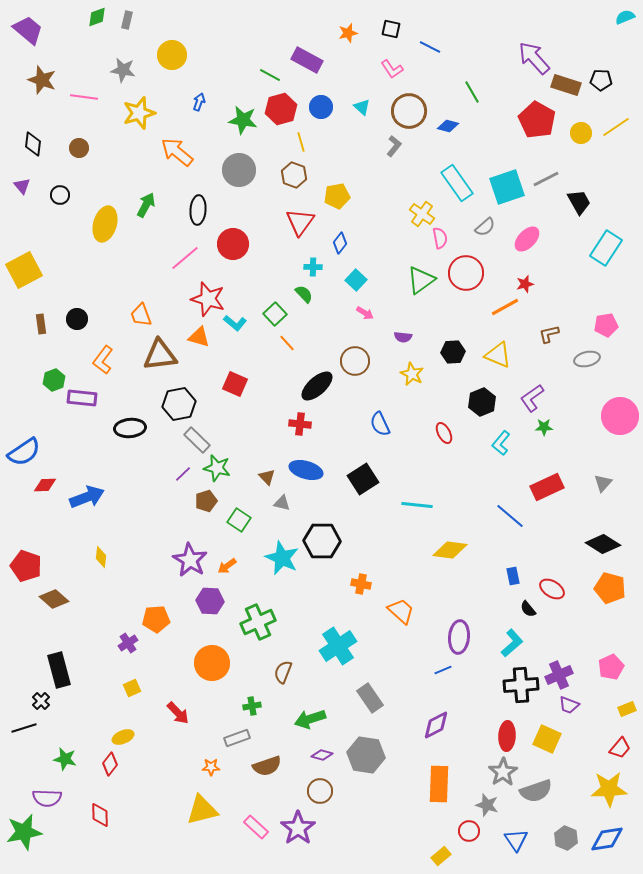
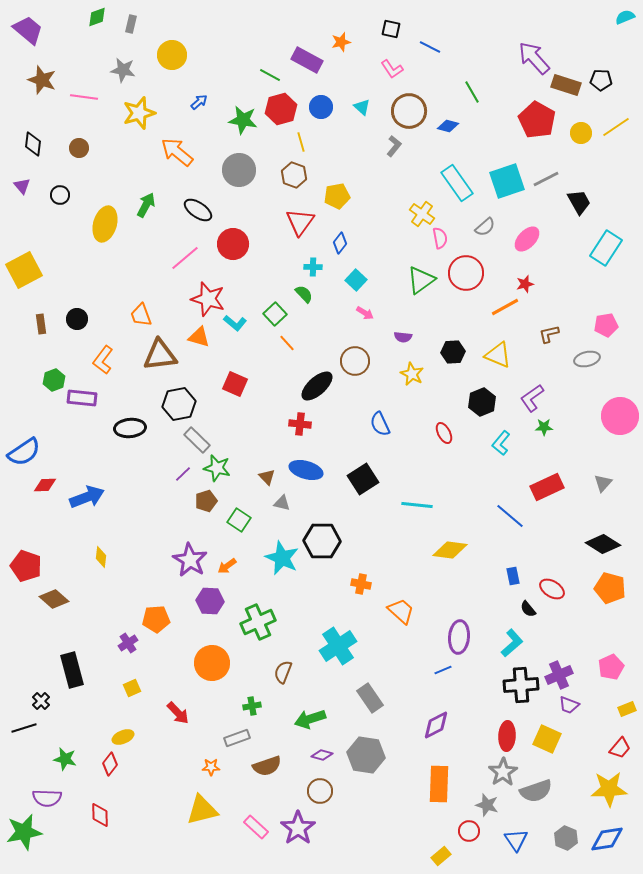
gray rectangle at (127, 20): moved 4 px right, 4 px down
orange star at (348, 33): moved 7 px left, 9 px down
blue arrow at (199, 102): rotated 30 degrees clockwise
cyan square at (507, 187): moved 6 px up
black ellipse at (198, 210): rotated 60 degrees counterclockwise
black rectangle at (59, 670): moved 13 px right
